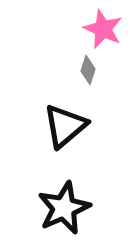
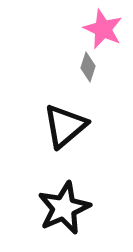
gray diamond: moved 3 px up
